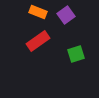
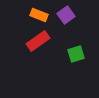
orange rectangle: moved 1 px right, 3 px down
